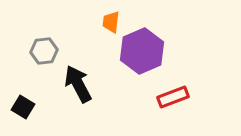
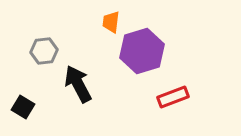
purple hexagon: rotated 6 degrees clockwise
